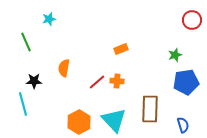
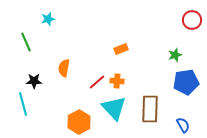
cyan star: moved 1 px left
cyan triangle: moved 12 px up
blue semicircle: rotated 14 degrees counterclockwise
